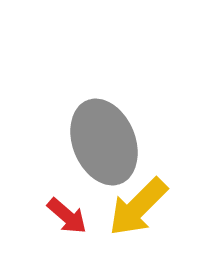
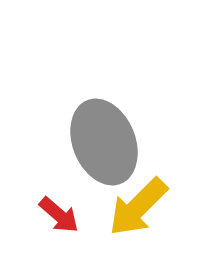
red arrow: moved 8 px left, 1 px up
